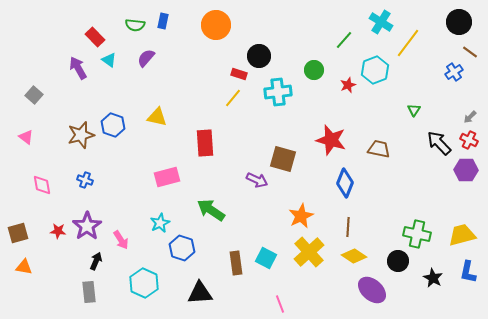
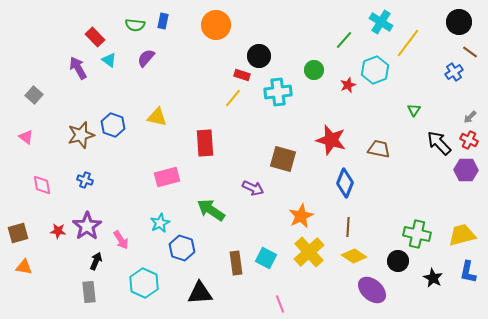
red rectangle at (239, 74): moved 3 px right, 1 px down
purple arrow at (257, 180): moved 4 px left, 8 px down
